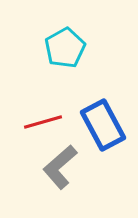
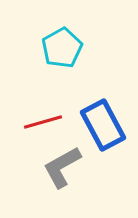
cyan pentagon: moved 3 px left
gray L-shape: moved 2 px right; rotated 12 degrees clockwise
